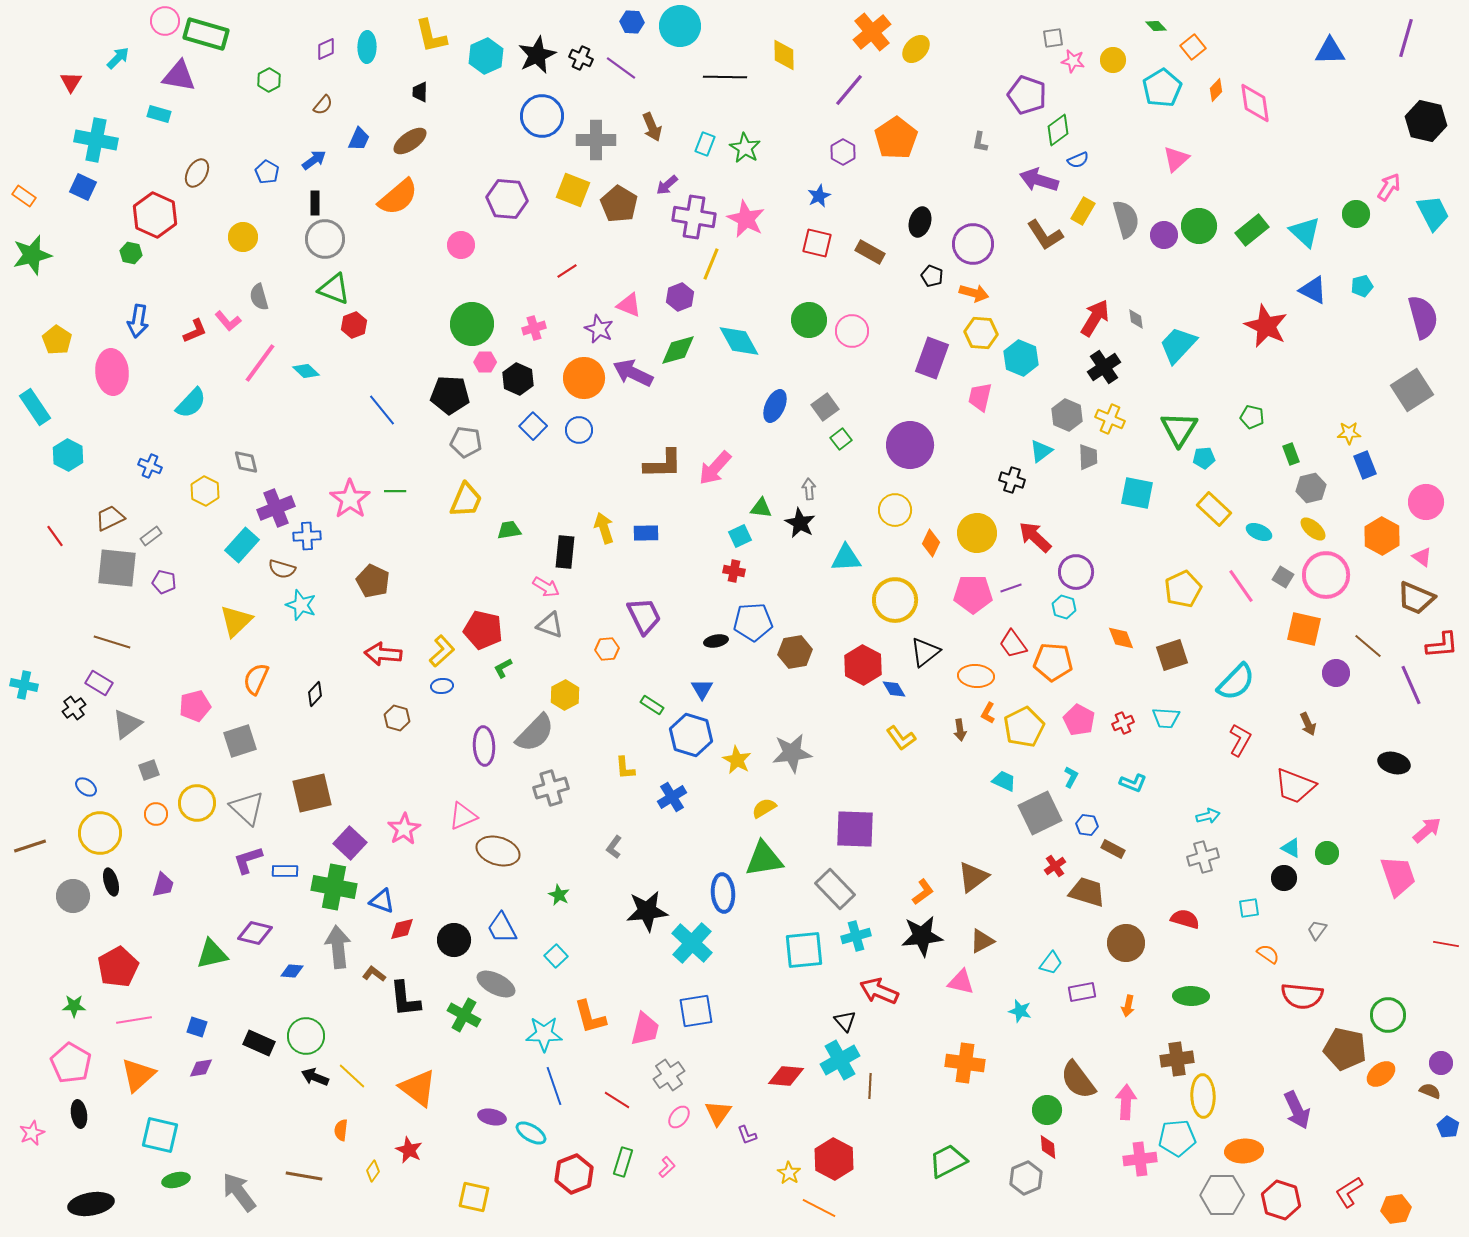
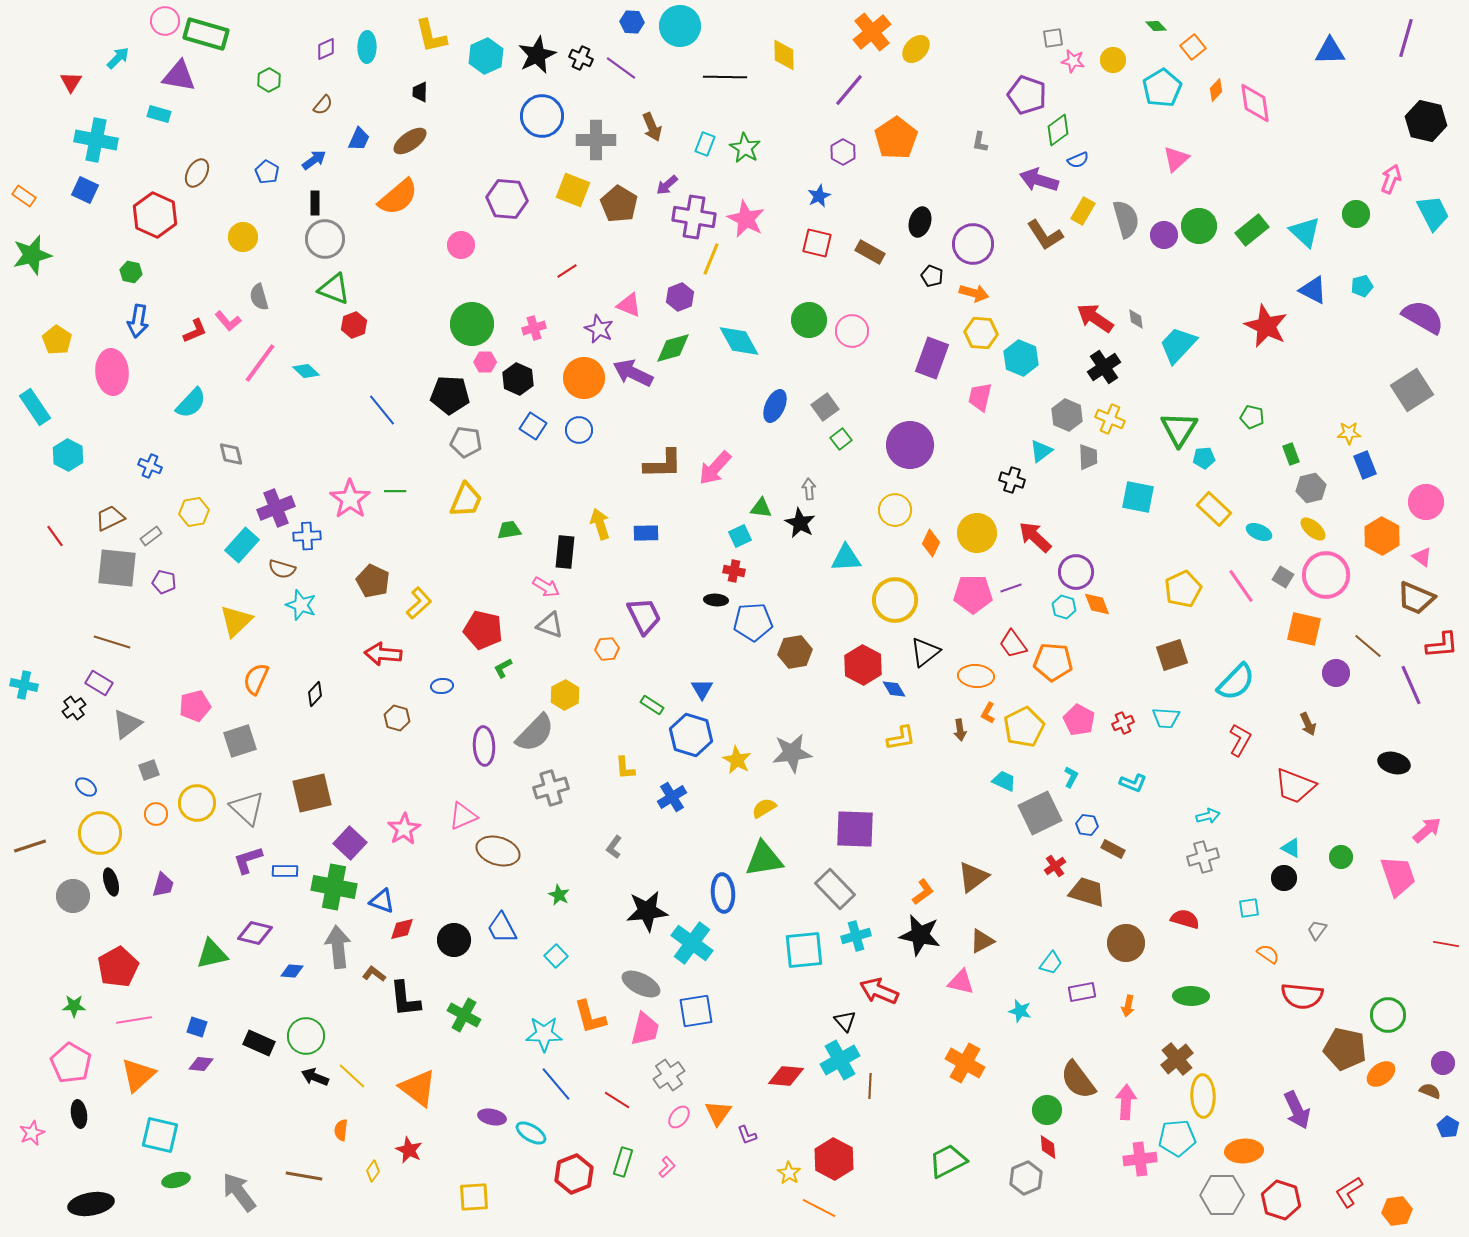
blue square at (83, 187): moved 2 px right, 3 px down
pink arrow at (1389, 187): moved 2 px right, 8 px up; rotated 12 degrees counterclockwise
green hexagon at (131, 253): moved 19 px down
yellow line at (711, 264): moved 5 px up
purple semicircle at (1423, 317): rotated 45 degrees counterclockwise
red arrow at (1095, 318): rotated 87 degrees counterclockwise
green diamond at (678, 350): moved 5 px left, 2 px up
blue square at (533, 426): rotated 12 degrees counterclockwise
gray diamond at (246, 462): moved 15 px left, 8 px up
yellow hexagon at (205, 491): moved 11 px left, 21 px down; rotated 24 degrees clockwise
cyan square at (1137, 493): moved 1 px right, 4 px down
yellow arrow at (604, 528): moved 4 px left, 4 px up
orange diamond at (1121, 638): moved 24 px left, 34 px up
black ellipse at (716, 641): moved 41 px up; rotated 15 degrees clockwise
yellow L-shape at (442, 651): moved 23 px left, 48 px up
yellow L-shape at (901, 738): rotated 64 degrees counterclockwise
green circle at (1327, 853): moved 14 px right, 4 px down
black star at (922, 936): moved 2 px left, 1 px up; rotated 18 degrees clockwise
cyan cross at (692, 943): rotated 6 degrees counterclockwise
gray ellipse at (496, 984): moved 145 px right
brown cross at (1177, 1059): rotated 32 degrees counterclockwise
orange cross at (965, 1063): rotated 21 degrees clockwise
purple circle at (1441, 1063): moved 2 px right
purple diamond at (201, 1068): moved 4 px up; rotated 15 degrees clockwise
blue line at (554, 1086): moved 2 px right, 2 px up; rotated 21 degrees counterclockwise
yellow square at (474, 1197): rotated 16 degrees counterclockwise
orange hexagon at (1396, 1209): moved 1 px right, 2 px down
